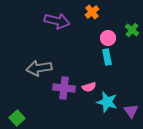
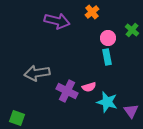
gray arrow: moved 2 px left, 5 px down
purple cross: moved 3 px right, 3 px down; rotated 20 degrees clockwise
green square: rotated 28 degrees counterclockwise
